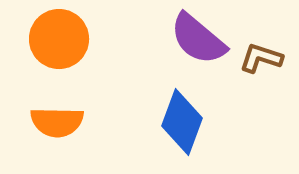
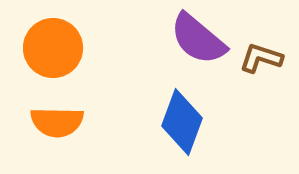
orange circle: moved 6 px left, 9 px down
